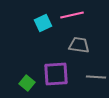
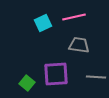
pink line: moved 2 px right, 2 px down
